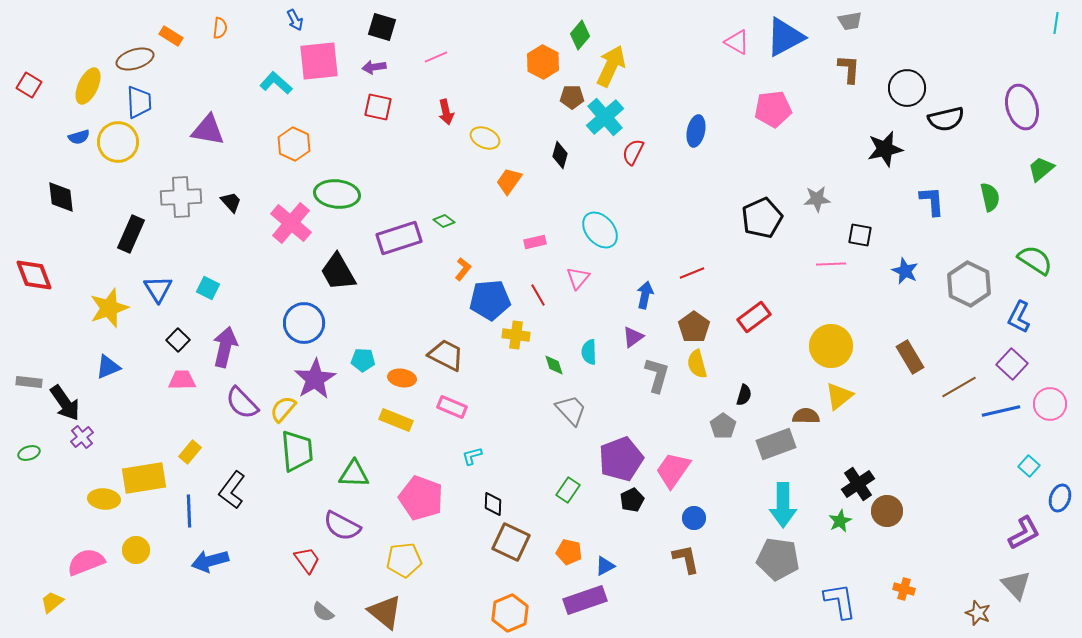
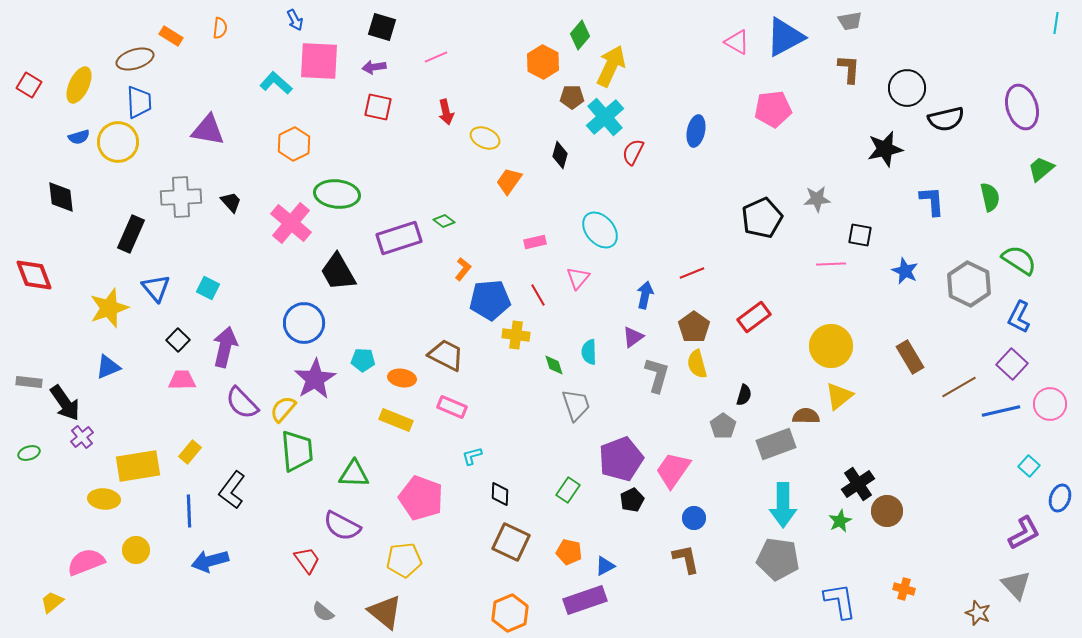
pink square at (319, 61): rotated 9 degrees clockwise
yellow ellipse at (88, 86): moved 9 px left, 1 px up
orange hexagon at (294, 144): rotated 8 degrees clockwise
green semicircle at (1035, 260): moved 16 px left
blue triangle at (158, 289): moved 2 px left, 1 px up; rotated 8 degrees counterclockwise
gray trapezoid at (571, 410): moved 5 px right, 5 px up; rotated 24 degrees clockwise
yellow rectangle at (144, 478): moved 6 px left, 12 px up
black diamond at (493, 504): moved 7 px right, 10 px up
